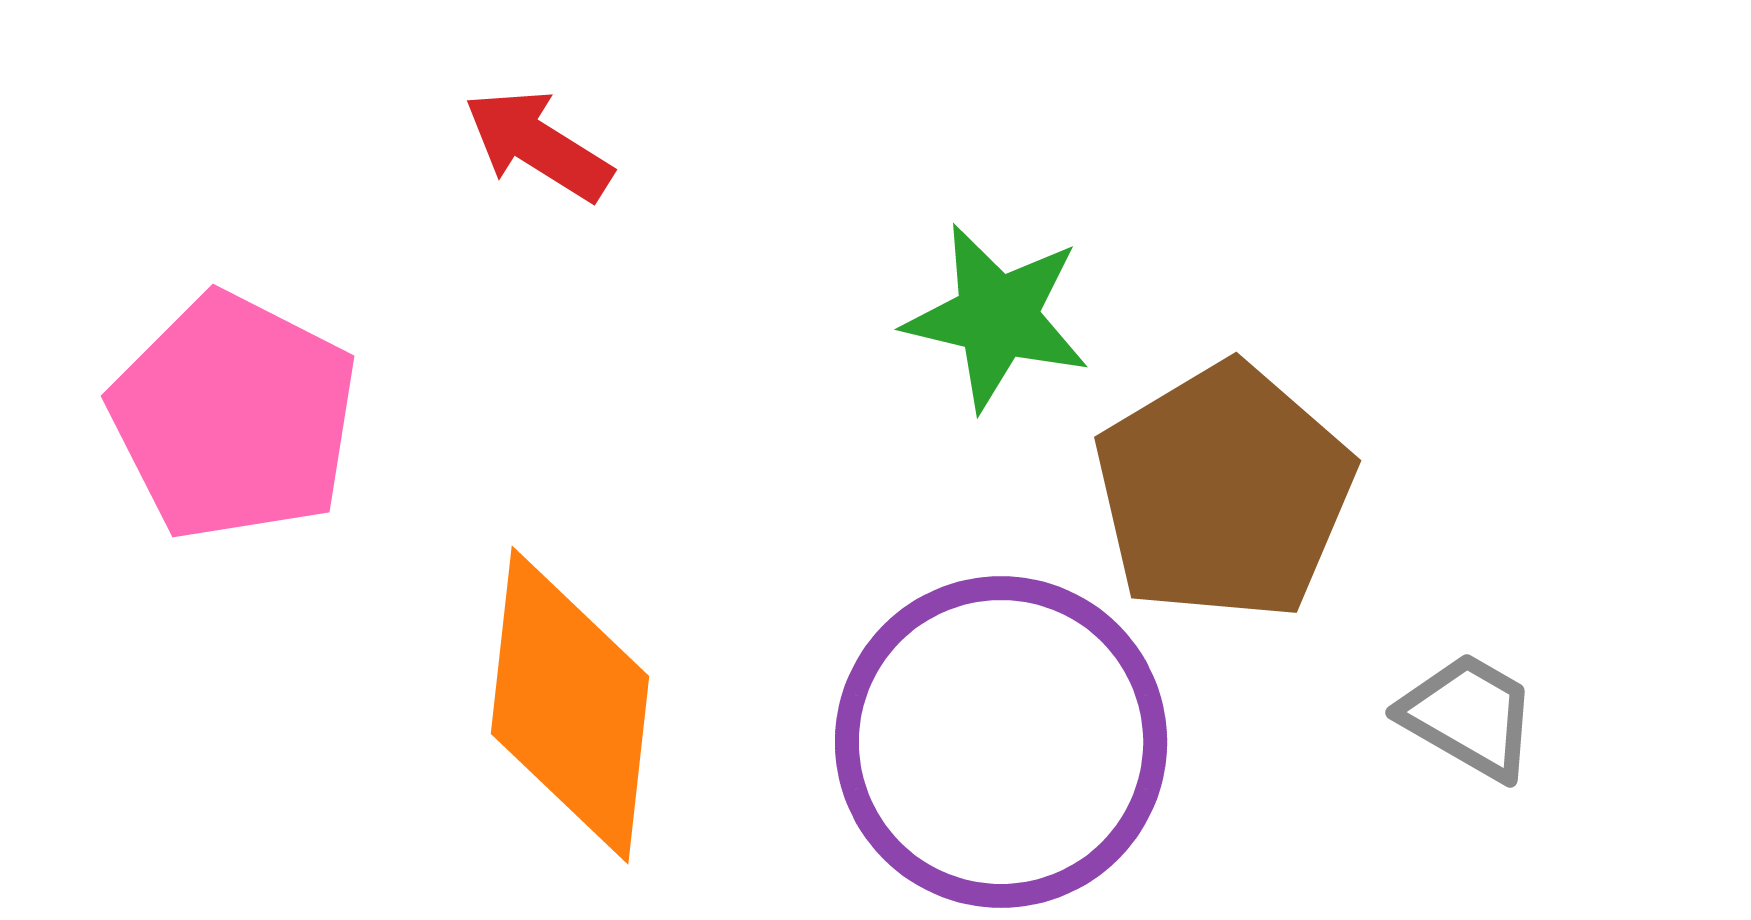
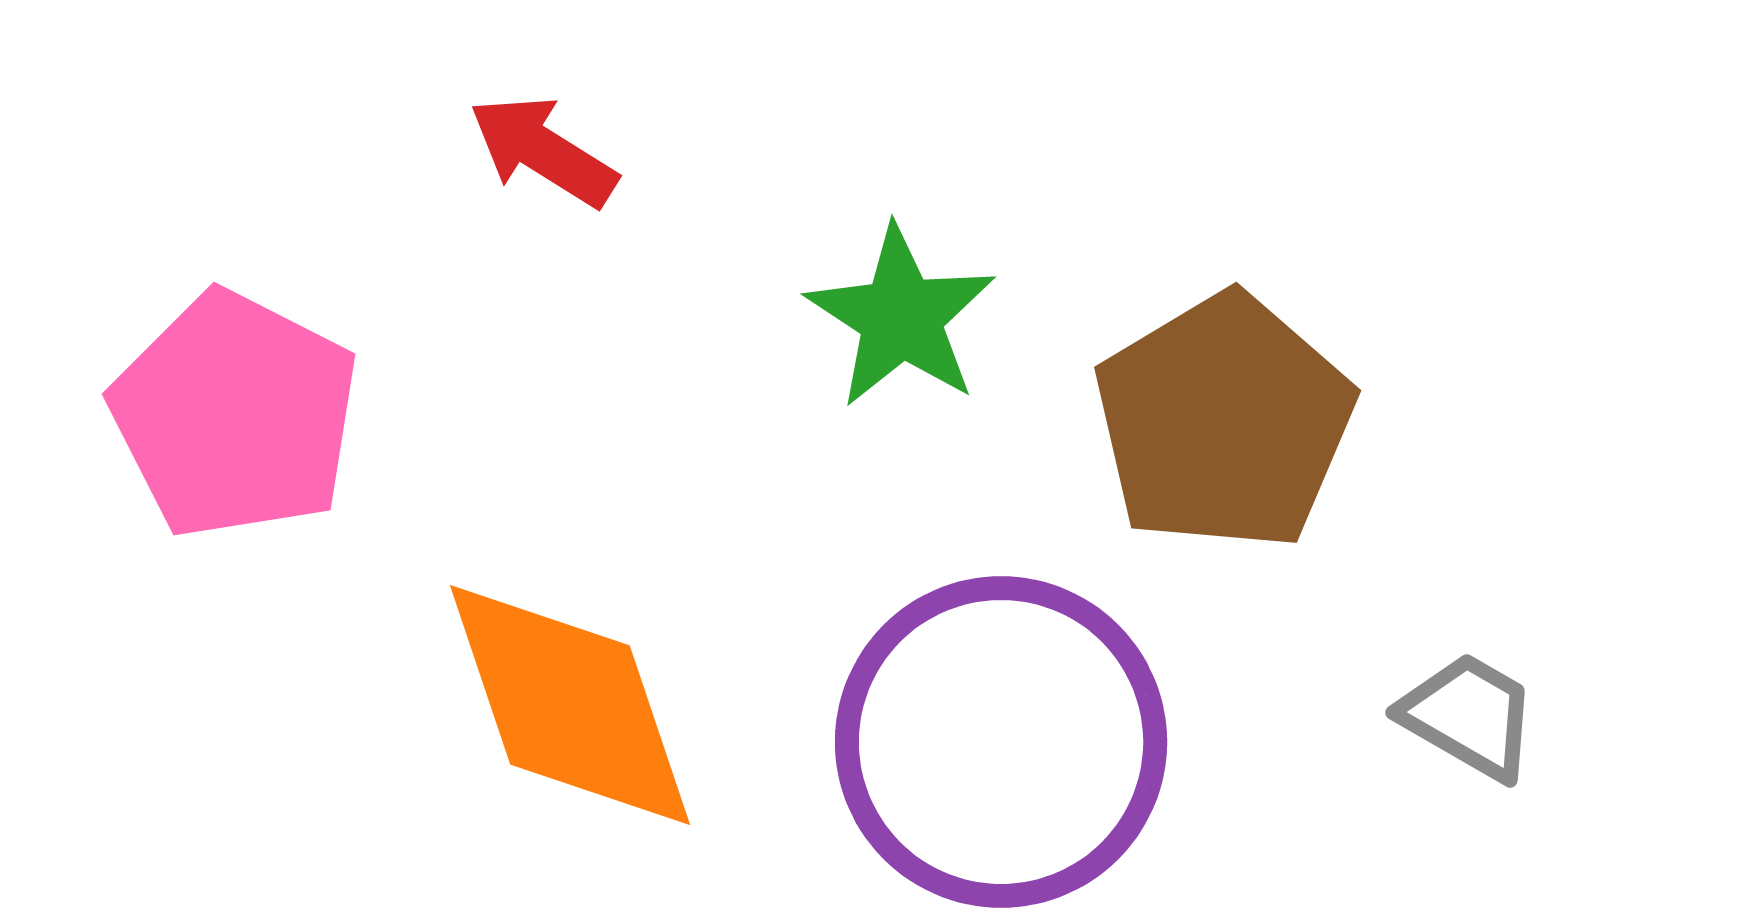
red arrow: moved 5 px right, 6 px down
green star: moved 96 px left; rotated 20 degrees clockwise
pink pentagon: moved 1 px right, 2 px up
brown pentagon: moved 70 px up
orange diamond: rotated 25 degrees counterclockwise
